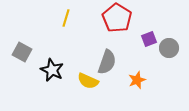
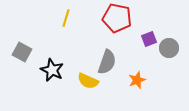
red pentagon: rotated 20 degrees counterclockwise
